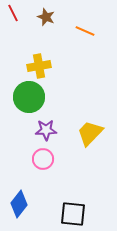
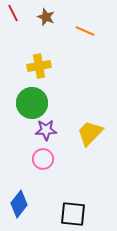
green circle: moved 3 px right, 6 px down
